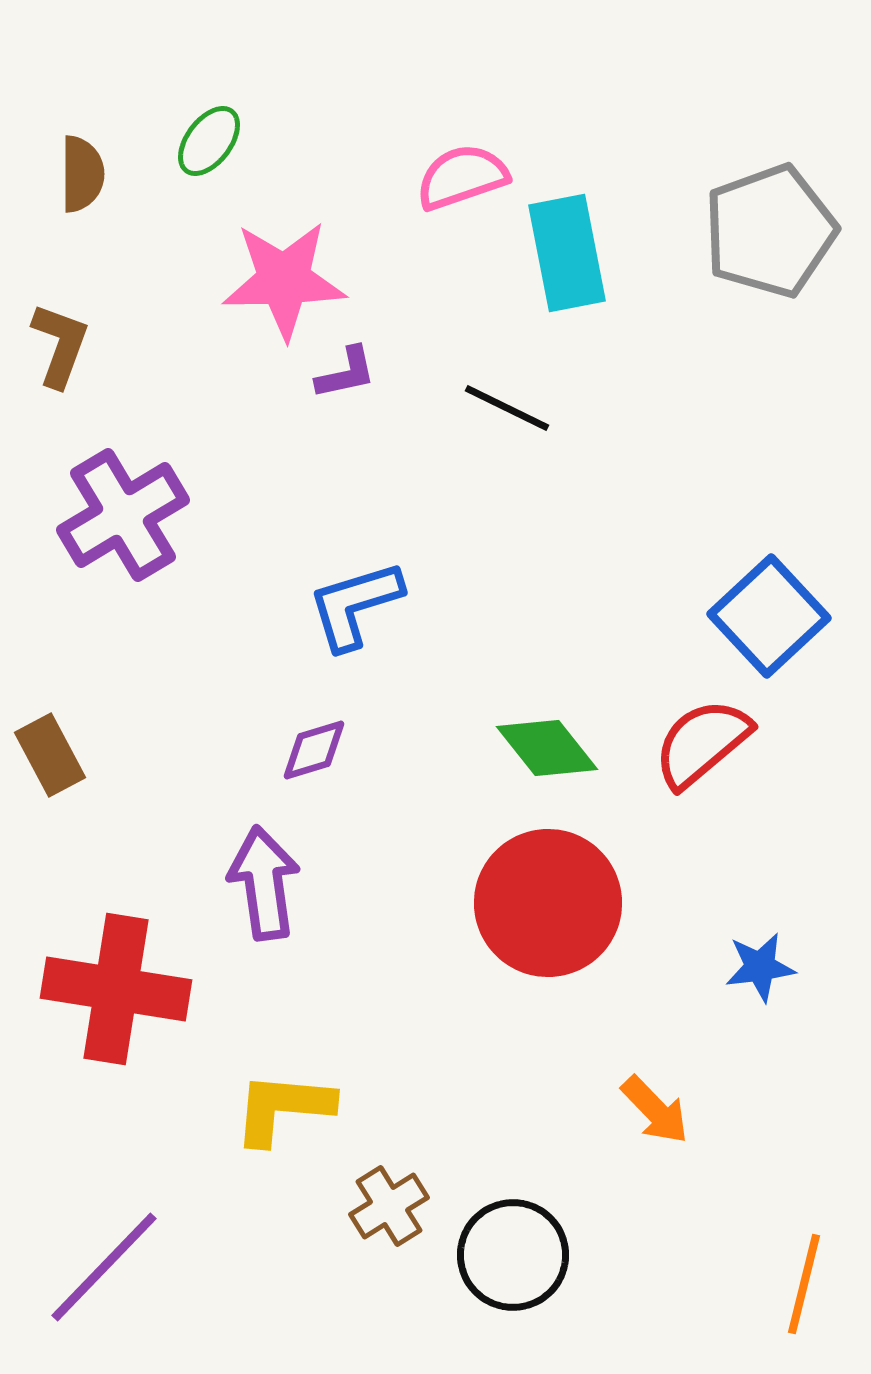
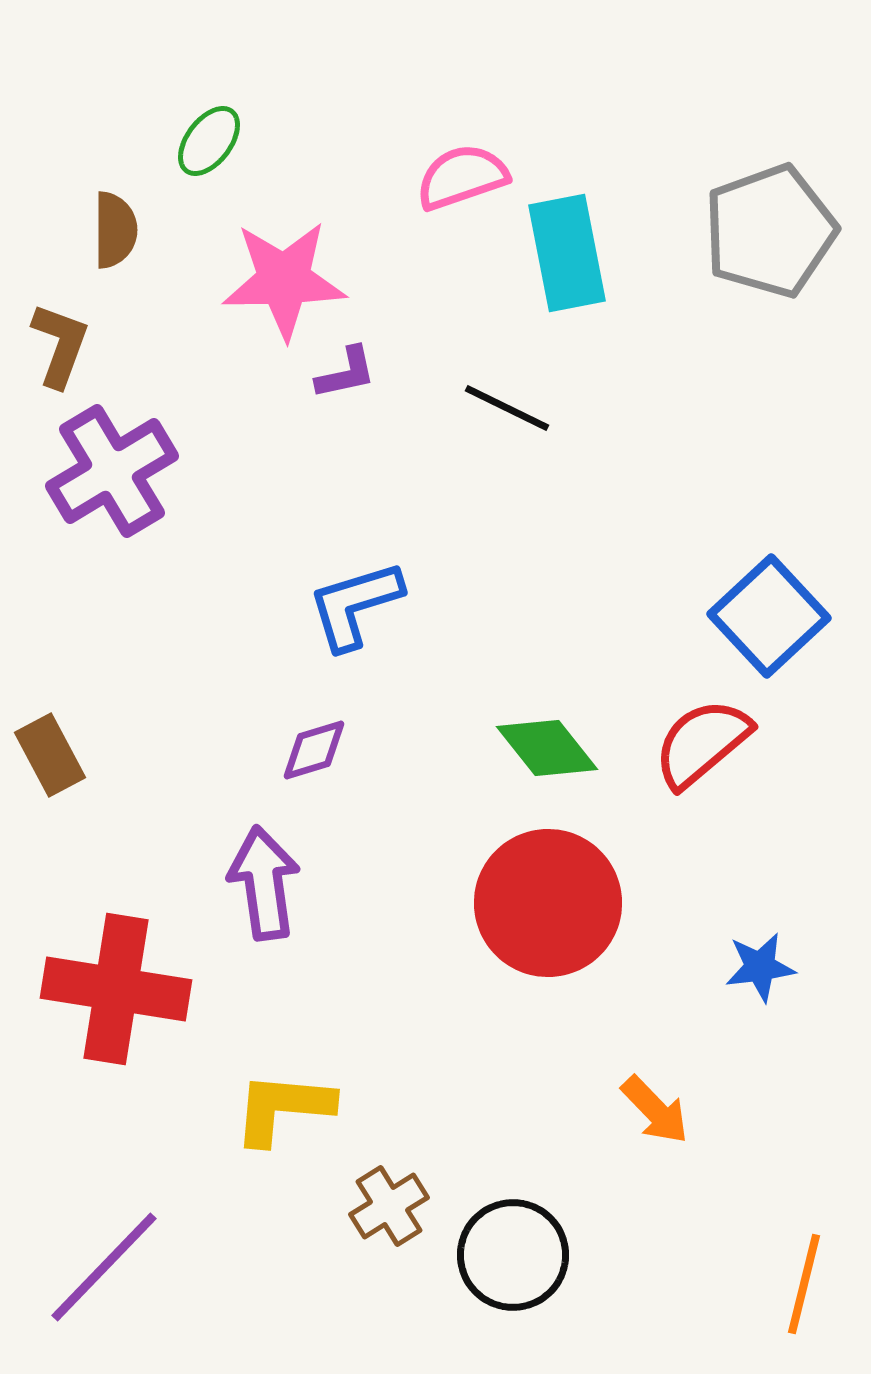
brown semicircle: moved 33 px right, 56 px down
purple cross: moved 11 px left, 44 px up
